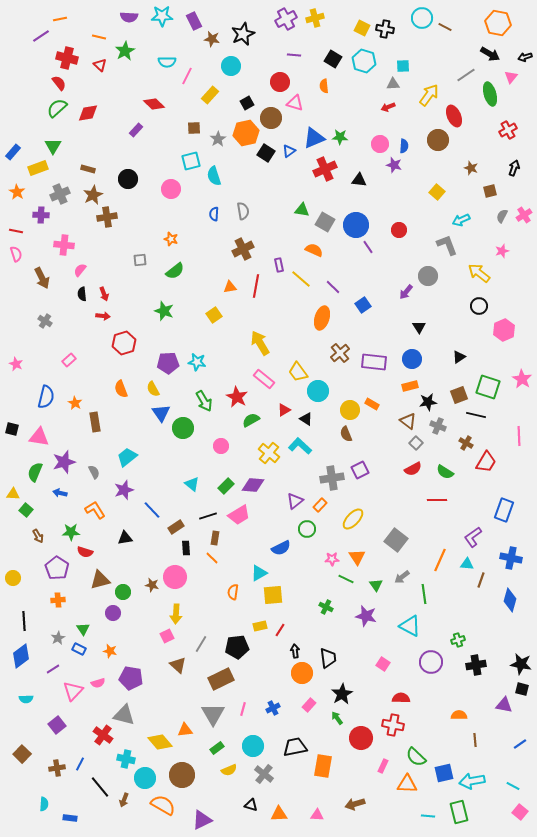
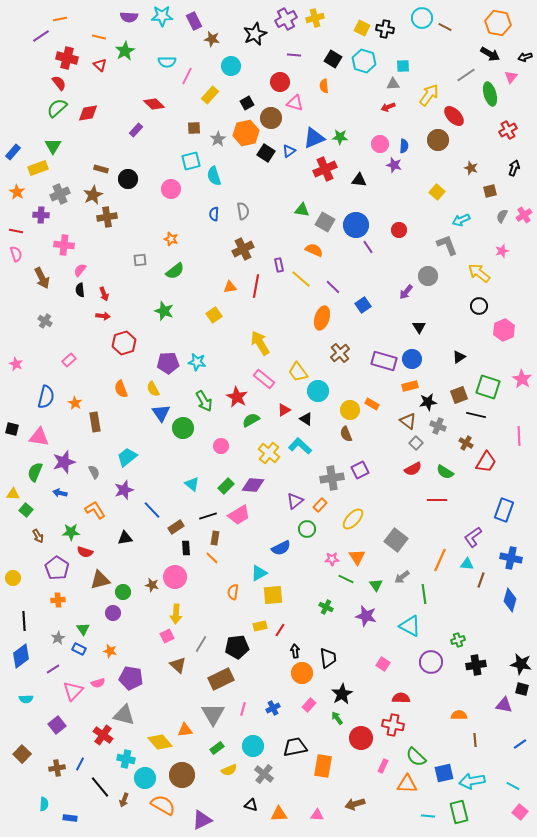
black star at (243, 34): moved 12 px right
red ellipse at (454, 116): rotated 20 degrees counterclockwise
brown rectangle at (88, 169): moved 13 px right
black semicircle at (82, 294): moved 2 px left, 4 px up
purple rectangle at (374, 362): moved 10 px right, 1 px up; rotated 10 degrees clockwise
